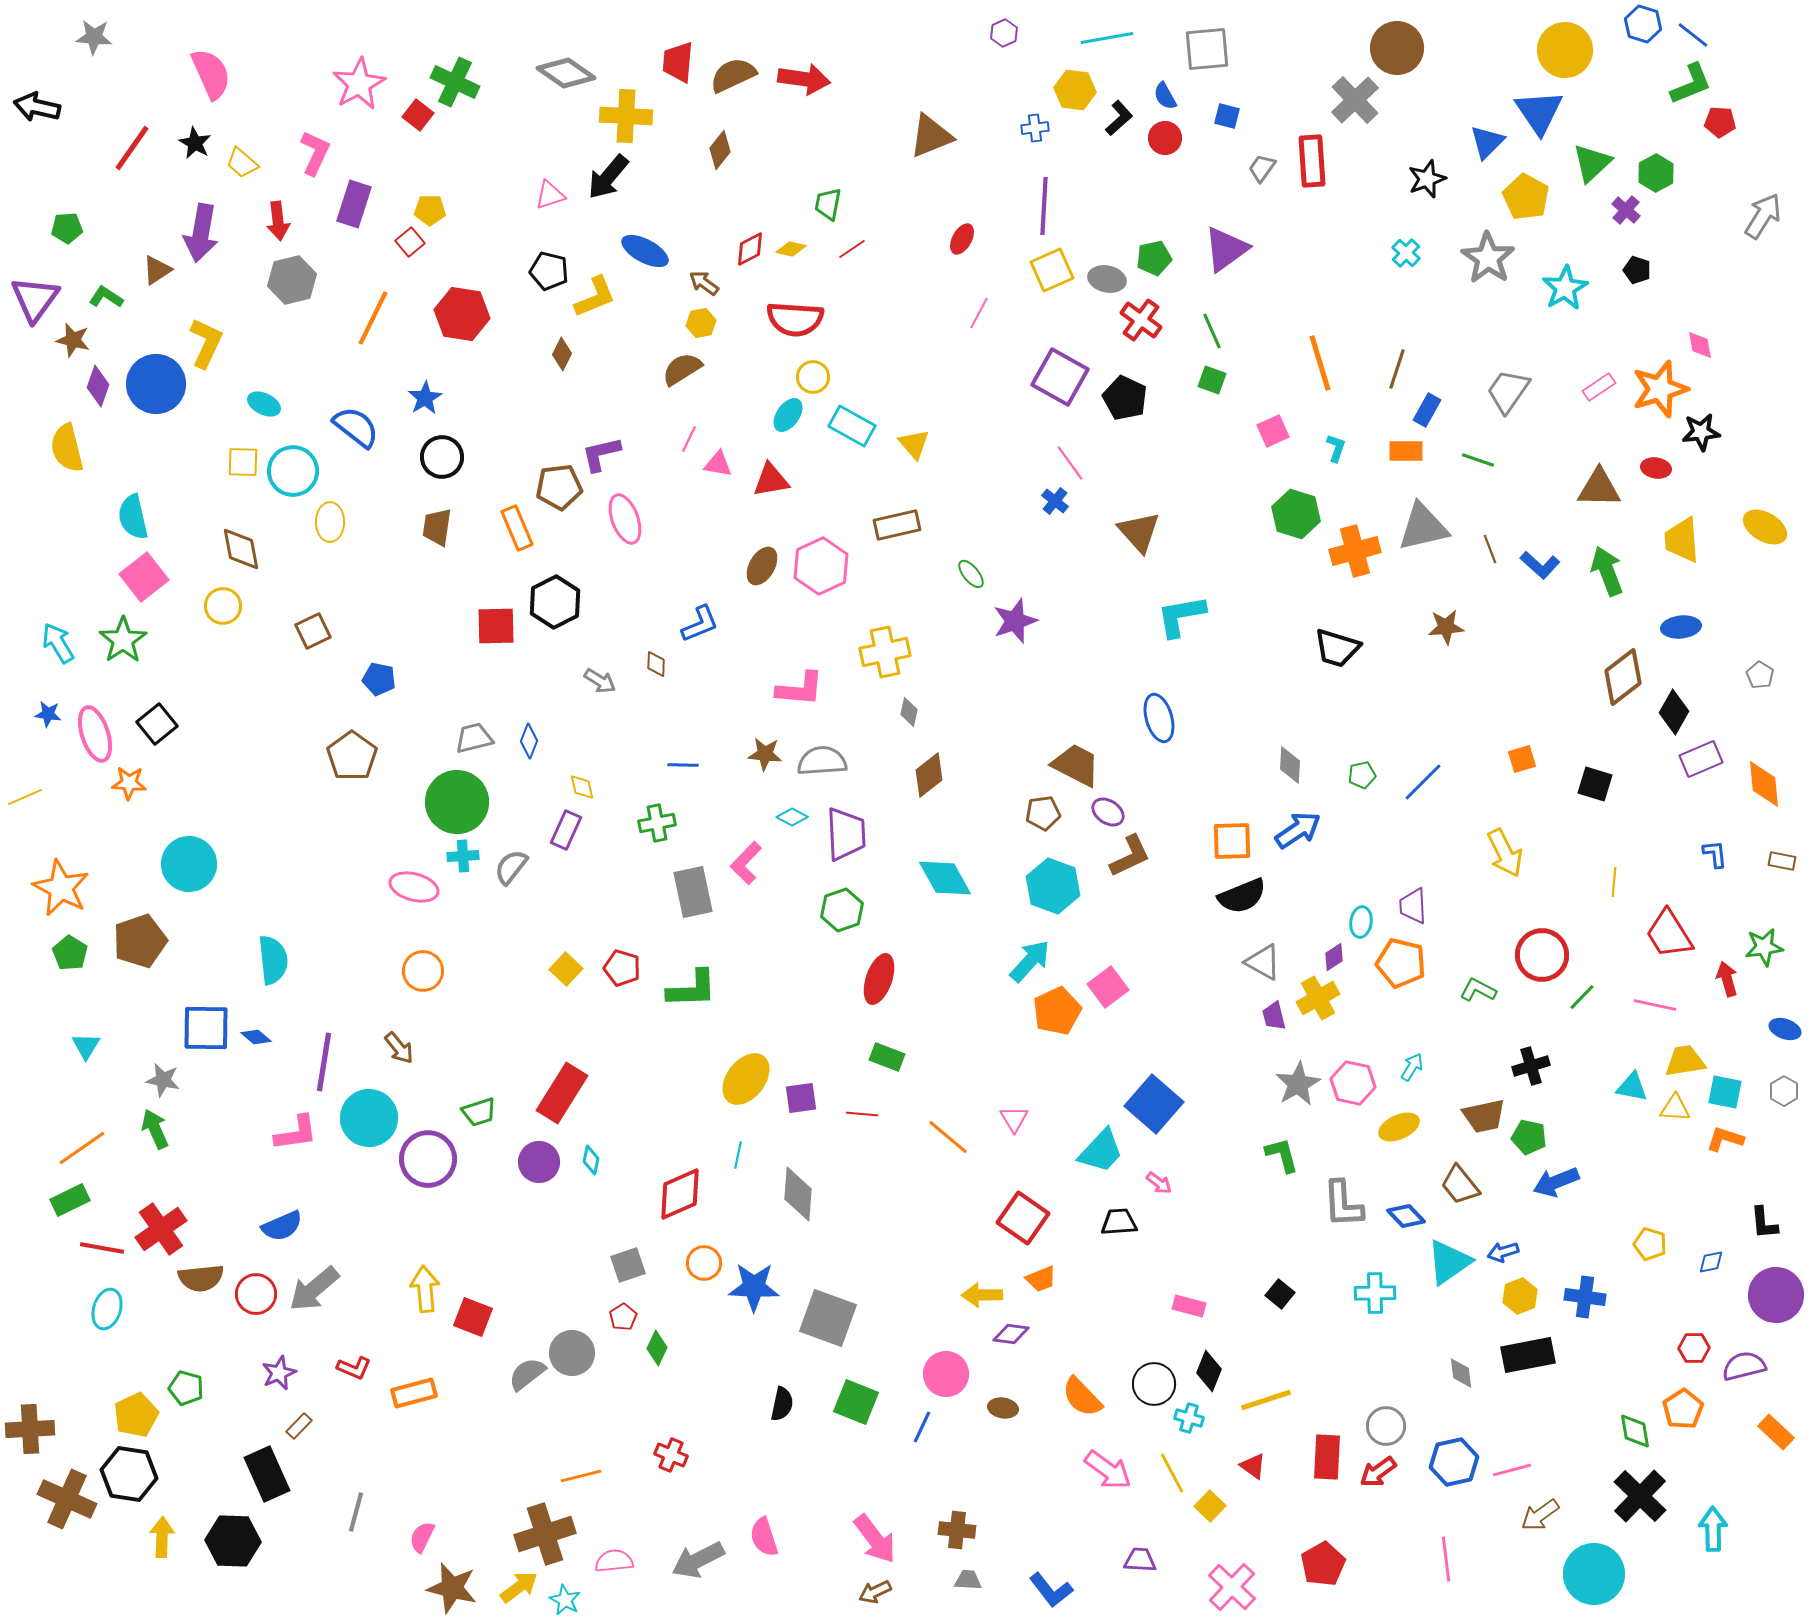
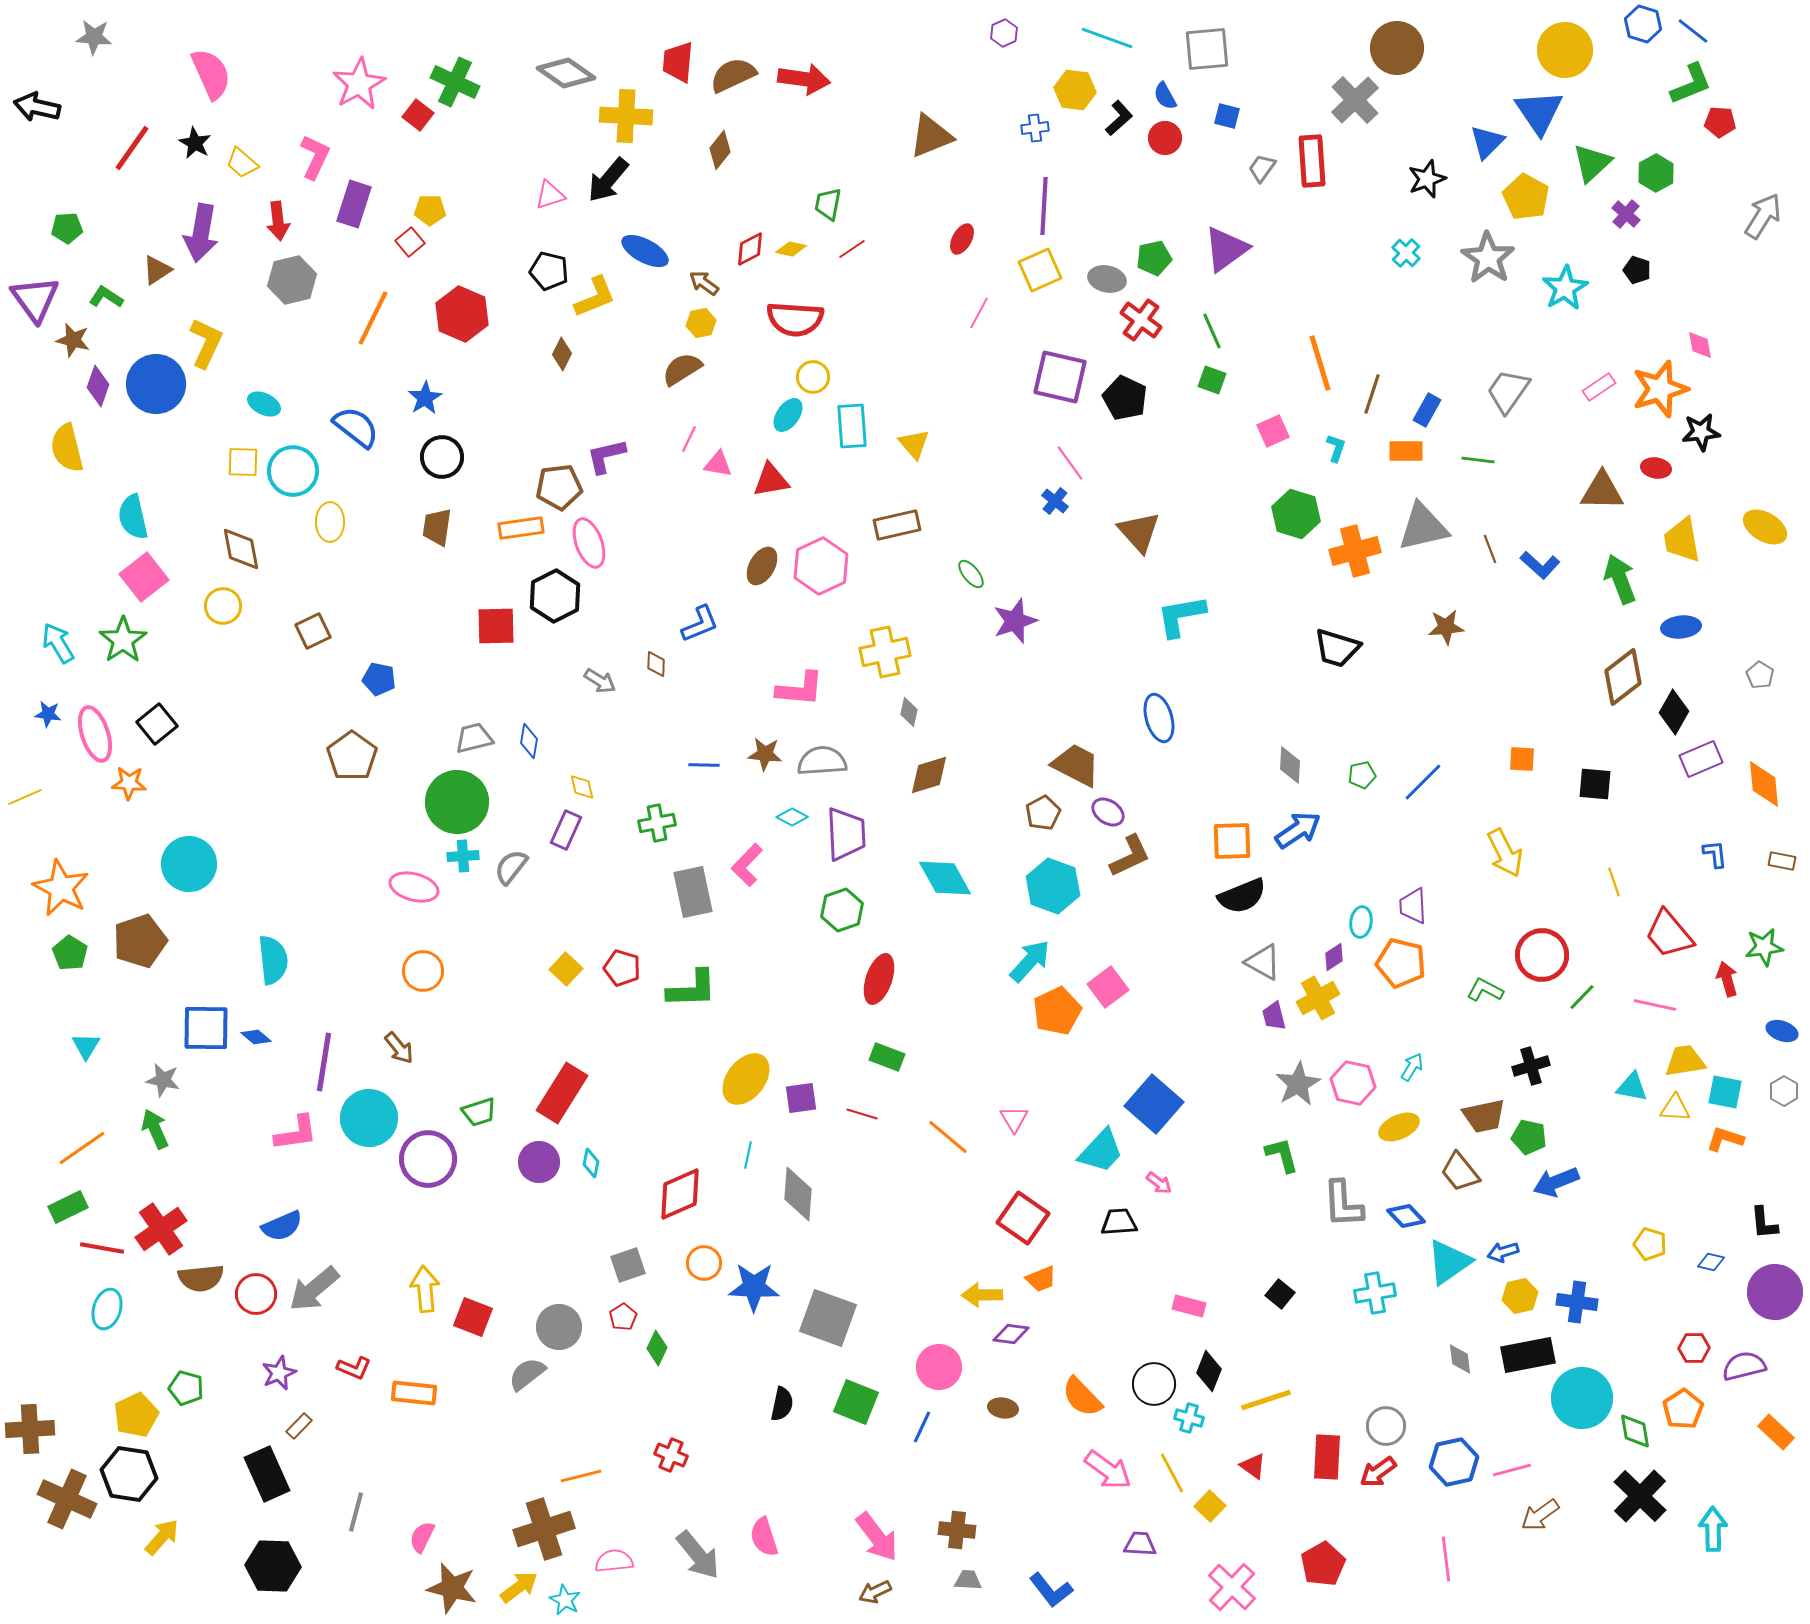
blue line at (1693, 35): moved 4 px up
cyan line at (1107, 38): rotated 30 degrees clockwise
pink L-shape at (315, 153): moved 4 px down
black arrow at (608, 177): moved 3 px down
purple cross at (1626, 210): moved 4 px down
yellow square at (1052, 270): moved 12 px left
purple triangle at (35, 299): rotated 12 degrees counterclockwise
red hexagon at (462, 314): rotated 14 degrees clockwise
brown line at (1397, 369): moved 25 px left, 25 px down
purple square at (1060, 377): rotated 16 degrees counterclockwise
cyan rectangle at (852, 426): rotated 57 degrees clockwise
purple L-shape at (601, 454): moved 5 px right, 2 px down
green line at (1478, 460): rotated 12 degrees counterclockwise
brown triangle at (1599, 488): moved 3 px right, 3 px down
pink ellipse at (625, 519): moved 36 px left, 24 px down
orange rectangle at (517, 528): moved 4 px right; rotated 75 degrees counterclockwise
yellow trapezoid at (1682, 540): rotated 6 degrees counterclockwise
green arrow at (1607, 571): moved 13 px right, 8 px down
black hexagon at (555, 602): moved 6 px up
blue diamond at (529, 741): rotated 12 degrees counterclockwise
orange square at (1522, 759): rotated 20 degrees clockwise
blue line at (683, 765): moved 21 px right
brown diamond at (929, 775): rotated 21 degrees clockwise
black square at (1595, 784): rotated 12 degrees counterclockwise
brown pentagon at (1043, 813): rotated 20 degrees counterclockwise
pink L-shape at (746, 863): moved 1 px right, 2 px down
yellow line at (1614, 882): rotated 24 degrees counterclockwise
red trapezoid at (1669, 934): rotated 8 degrees counterclockwise
green L-shape at (1478, 990): moved 7 px right
blue ellipse at (1785, 1029): moved 3 px left, 2 px down
red line at (862, 1114): rotated 12 degrees clockwise
cyan line at (738, 1155): moved 10 px right
cyan diamond at (591, 1160): moved 3 px down
brown trapezoid at (1460, 1185): moved 13 px up
green rectangle at (70, 1200): moved 2 px left, 7 px down
blue diamond at (1711, 1262): rotated 24 degrees clockwise
cyan cross at (1375, 1293): rotated 9 degrees counterclockwise
purple circle at (1776, 1295): moved 1 px left, 3 px up
yellow hexagon at (1520, 1296): rotated 8 degrees clockwise
blue cross at (1585, 1297): moved 8 px left, 5 px down
gray circle at (572, 1353): moved 13 px left, 26 px up
gray diamond at (1461, 1373): moved 1 px left, 14 px up
pink circle at (946, 1374): moved 7 px left, 7 px up
orange rectangle at (414, 1393): rotated 21 degrees clockwise
brown cross at (545, 1534): moved 1 px left, 5 px up
yellow arrow at (162, 1537): rotated 39 degrees clockwise
pink arrow at (875, 1539): moved 2 px right, 2 px up
black hexagon at (233, 1541): moved 40 px right, 25 px down
gray arrow at (698, 1560): moved 5 px up; rotated 102 degrees counterclockwise
purple trapezoid at (1140, 1560): moved 16 px up
cyan circle at (1594, 1574): moved 12 px left, 176 px up
